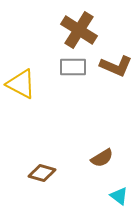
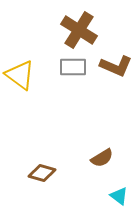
yellow triangle: moved 1 px left, 9 px up; rotated 8 degrees clockwise
